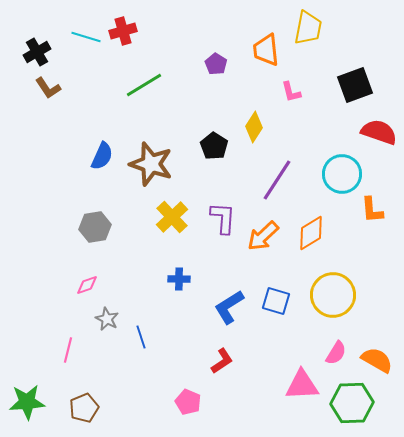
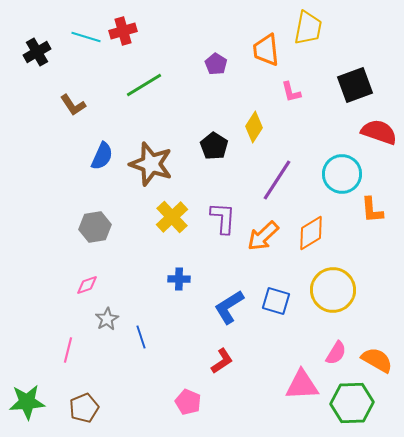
brown L-shape: moved 25 px right, 17 px down
yellow circle: moved 5 px up
gray star: rotated 15 degrees clockwise
